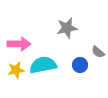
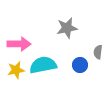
gray semicircle: rotated 56 degrees clockwise
